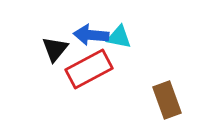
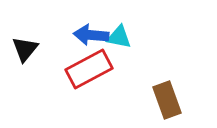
black triangle: moved 30 px left
